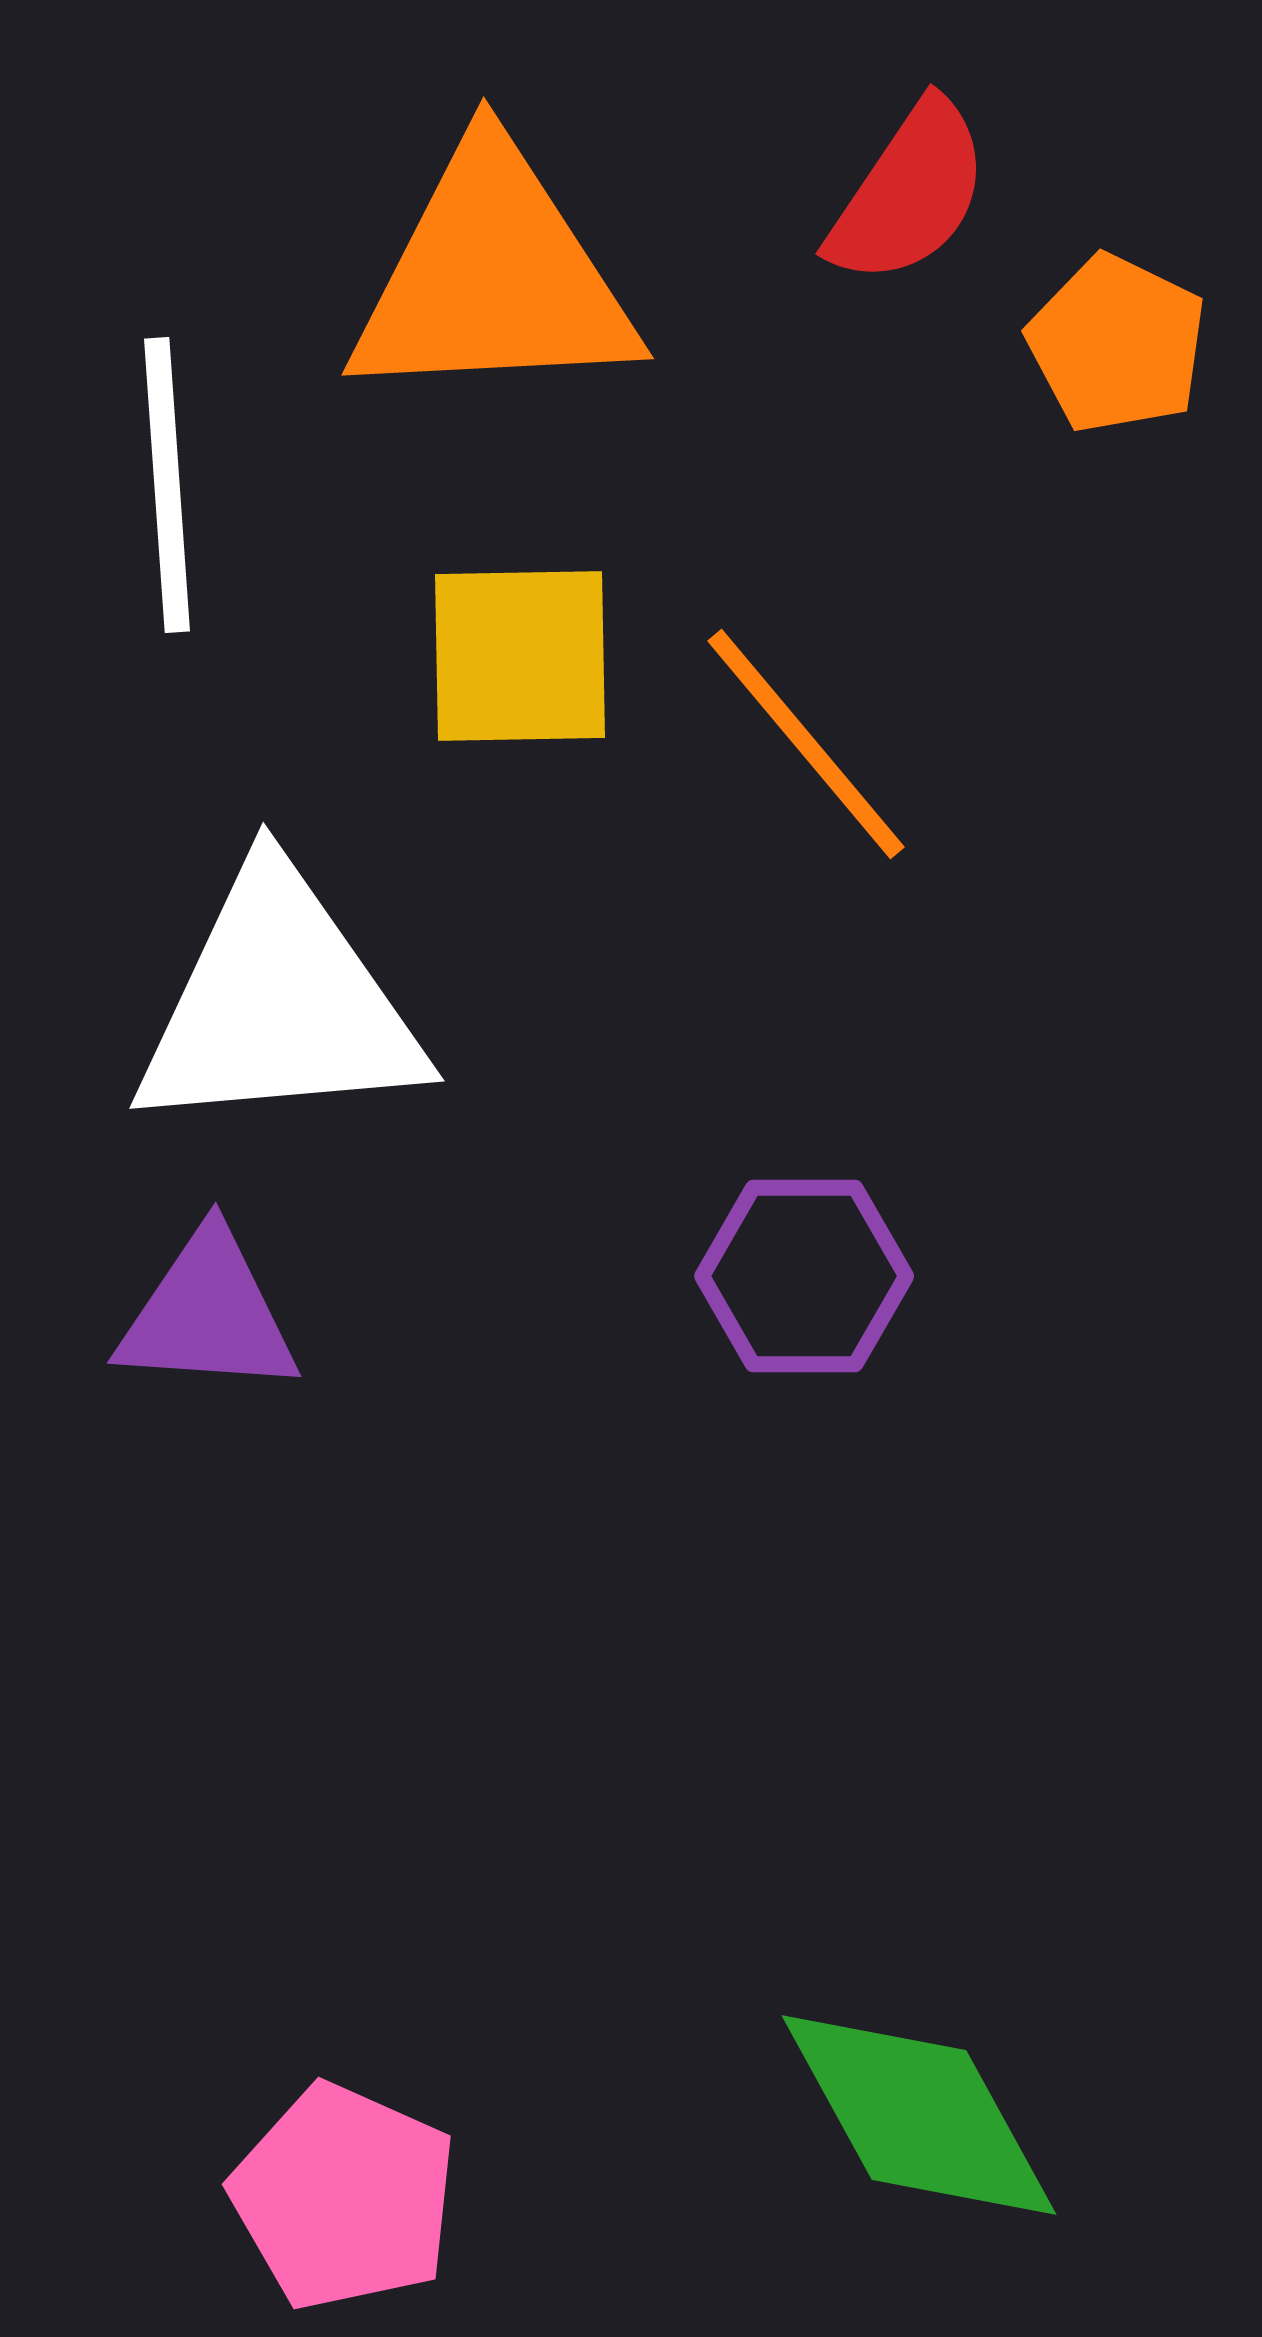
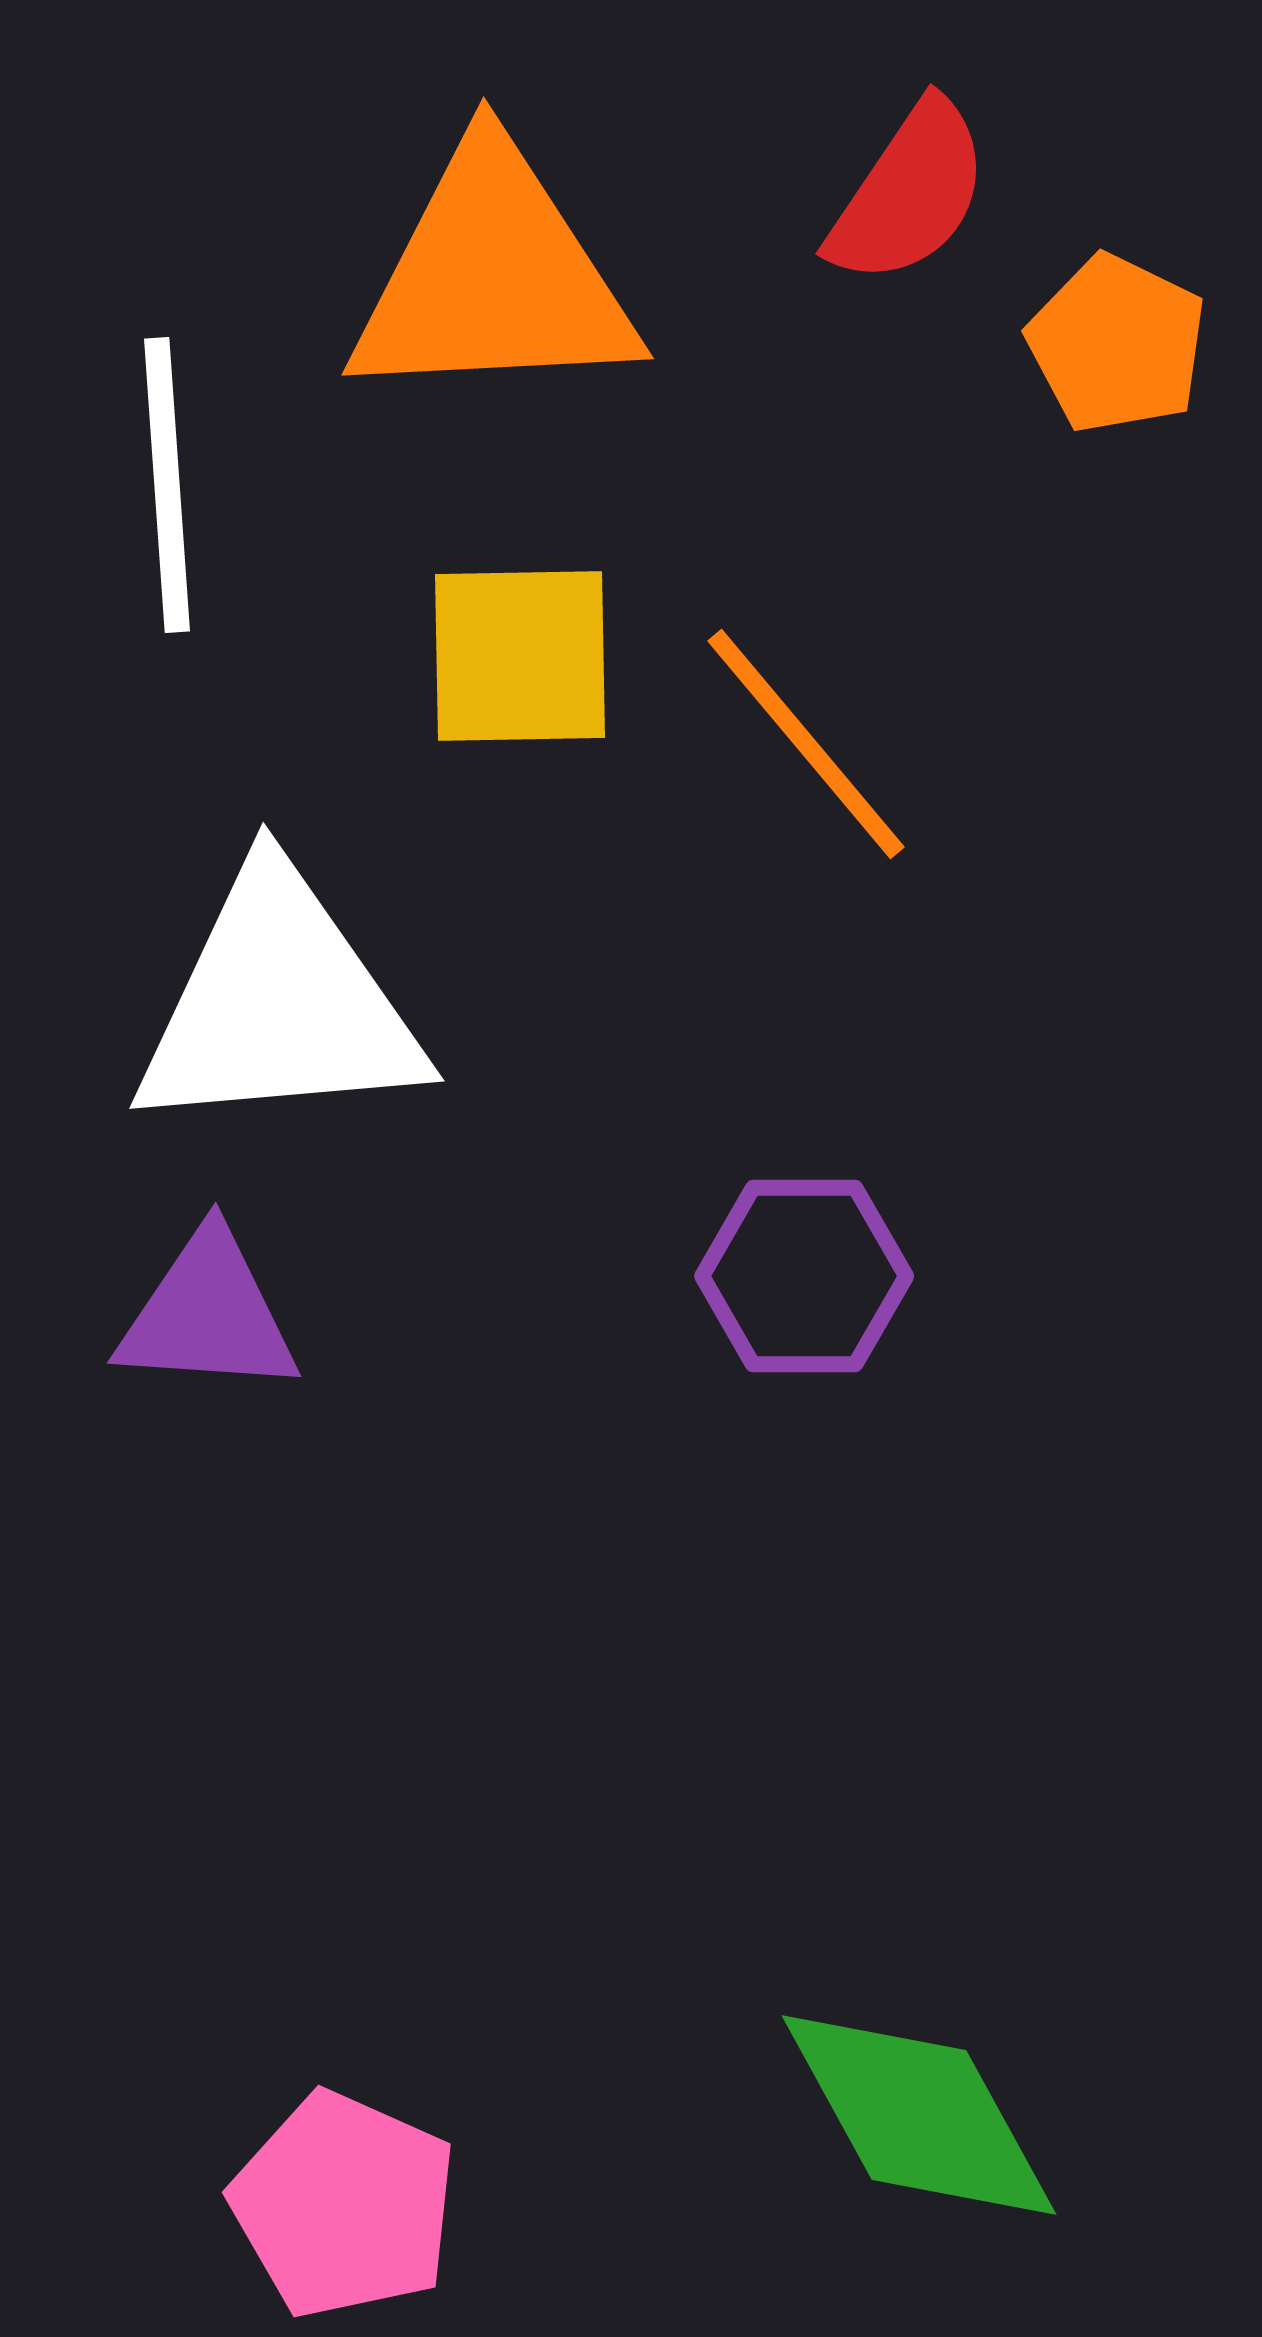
pink pentagon: moved 8 px down
